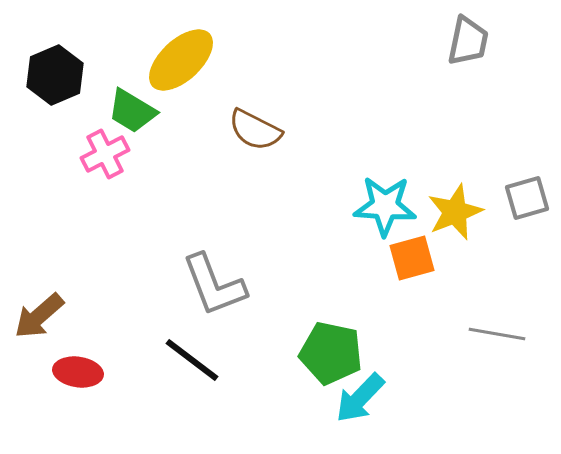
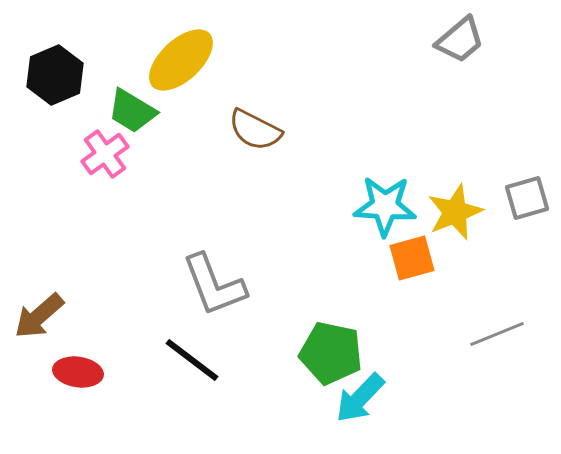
gray trapezoid: moved 8 px left, 1 px up; rotated 38 degrees clockwise
pink cross: rotated 9 degrees counterclockwise
gray line: rotated 32 degrees counterclockwise
